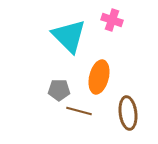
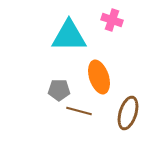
cyan triangle: rotated 45 degrees counterclockwise
orange ellipse: rotated 32 degrees counterclockwise
brown ellipse: rotated 24 degrees clockwise
